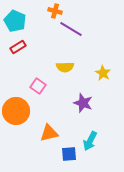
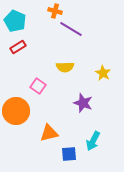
cyan arrow: moved 3 px right
